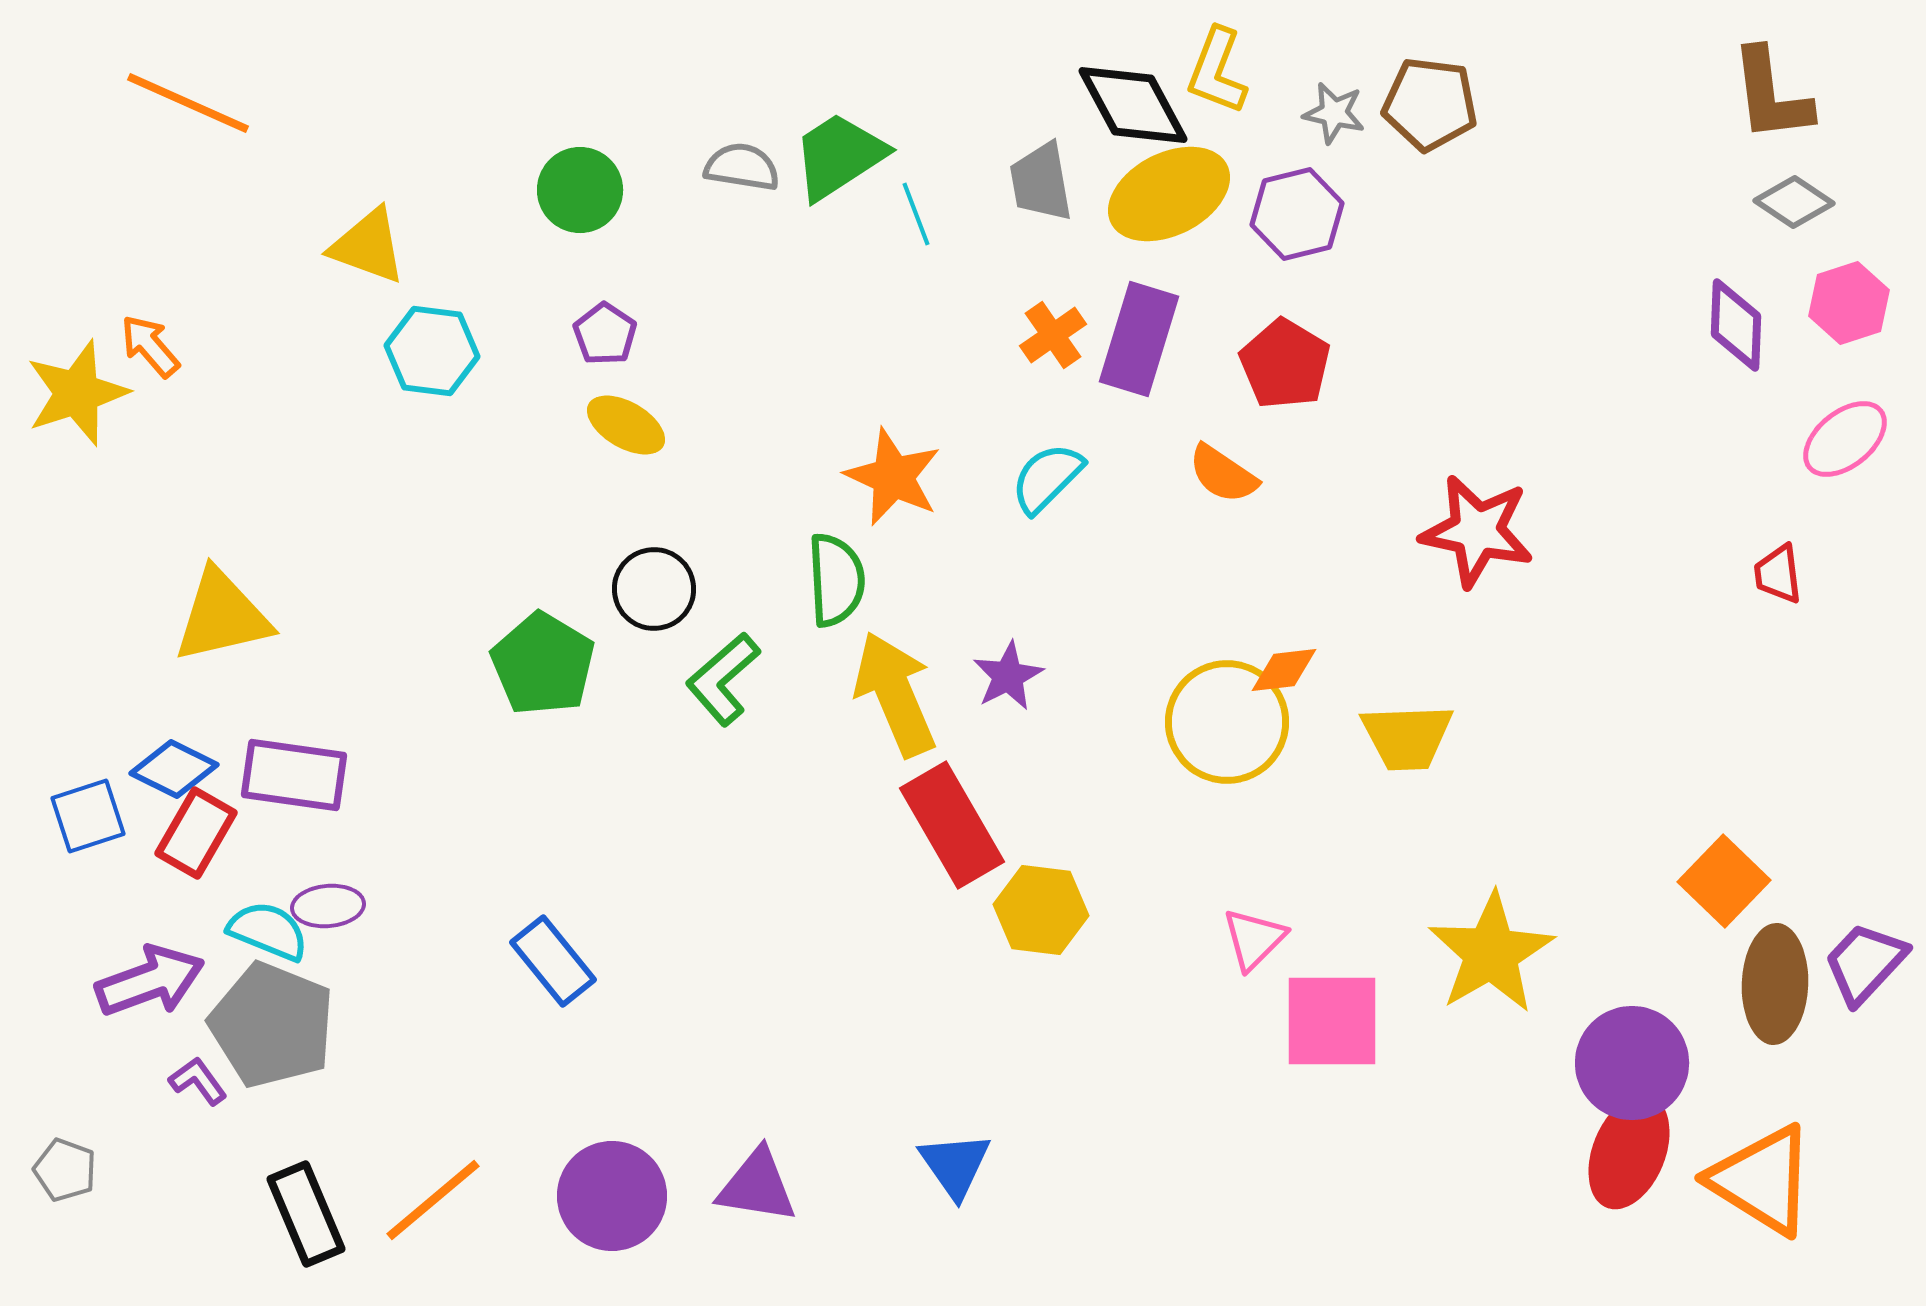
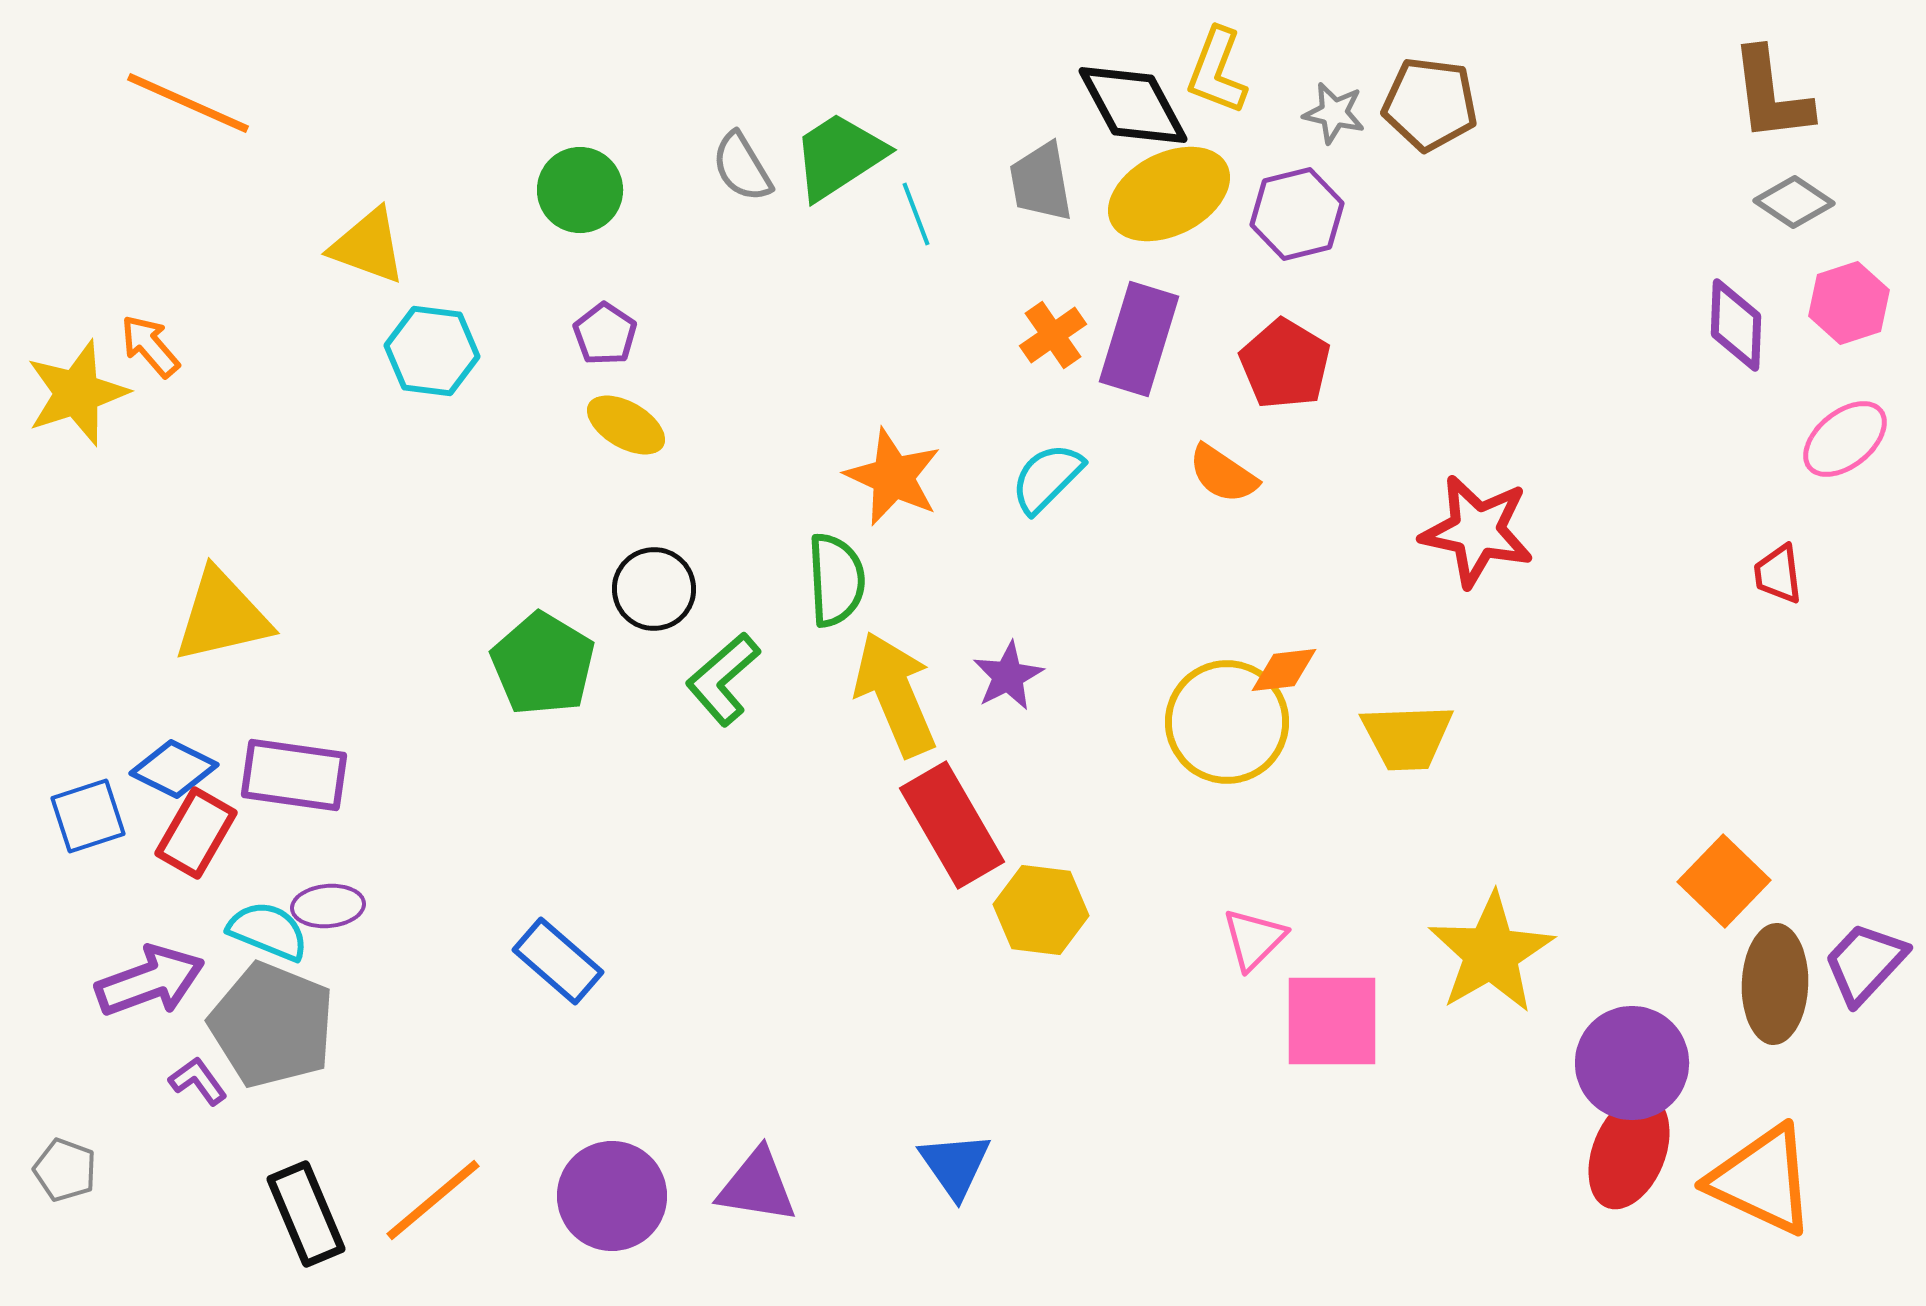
gray semicircle at (742, 167): rotated 130 degrees counterclockwise
blue rectangle at (553, 961): moved 5 px right; rotated 10 degrees counterclockwise
orange triangle at (1762, 1180): rotated 7 degrees counterclockwise
